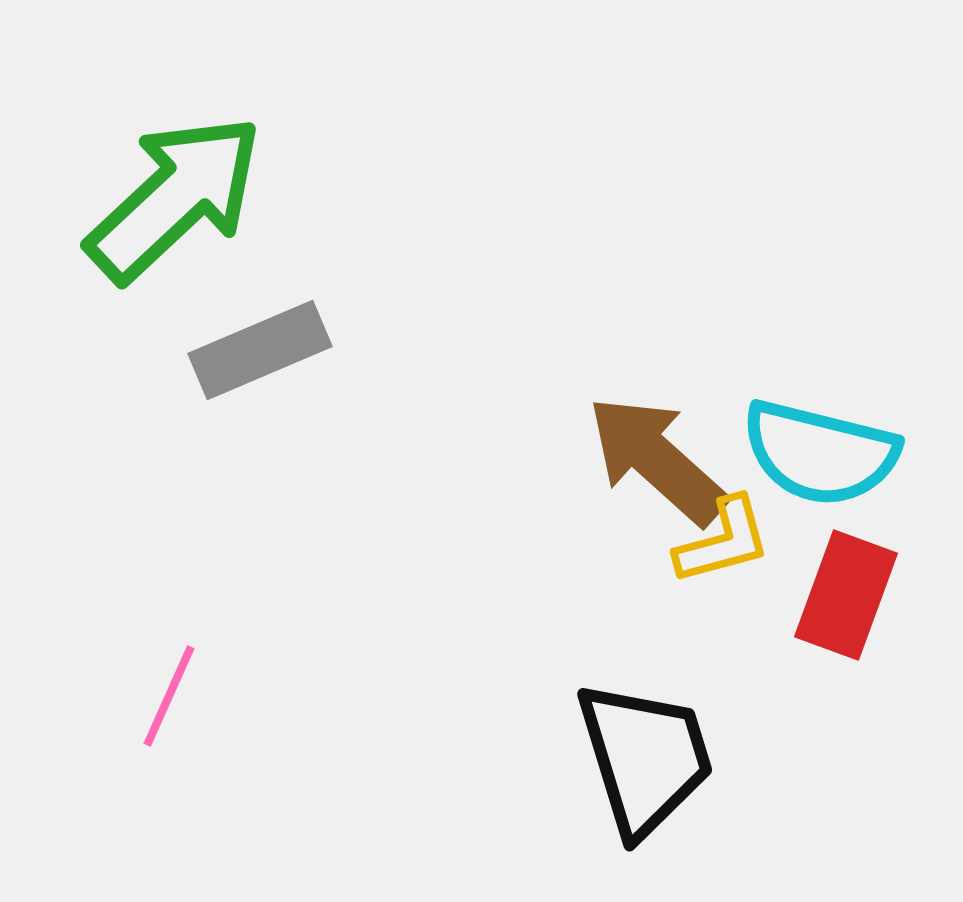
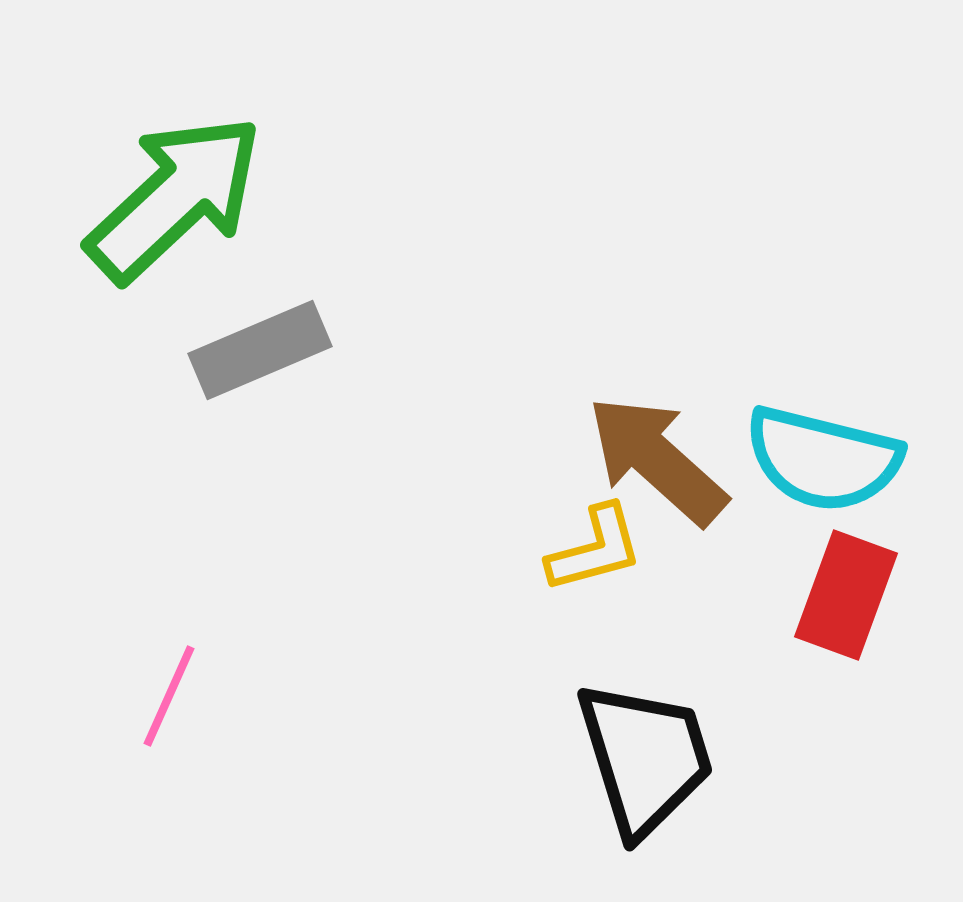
cyan semicircle: moved 3 px right, 6 px down
yellow L-shape: moved 128 px left, 8 px down
